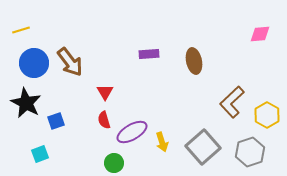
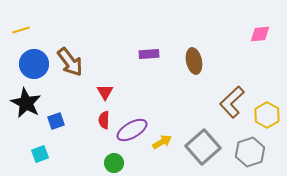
blue circle: moved 1 px down
red semicircle: rotated 18 degrees clockwise
purple ellipse: moved 2 px up
yellow arrow: rotated 102 degrees counterclockwise
